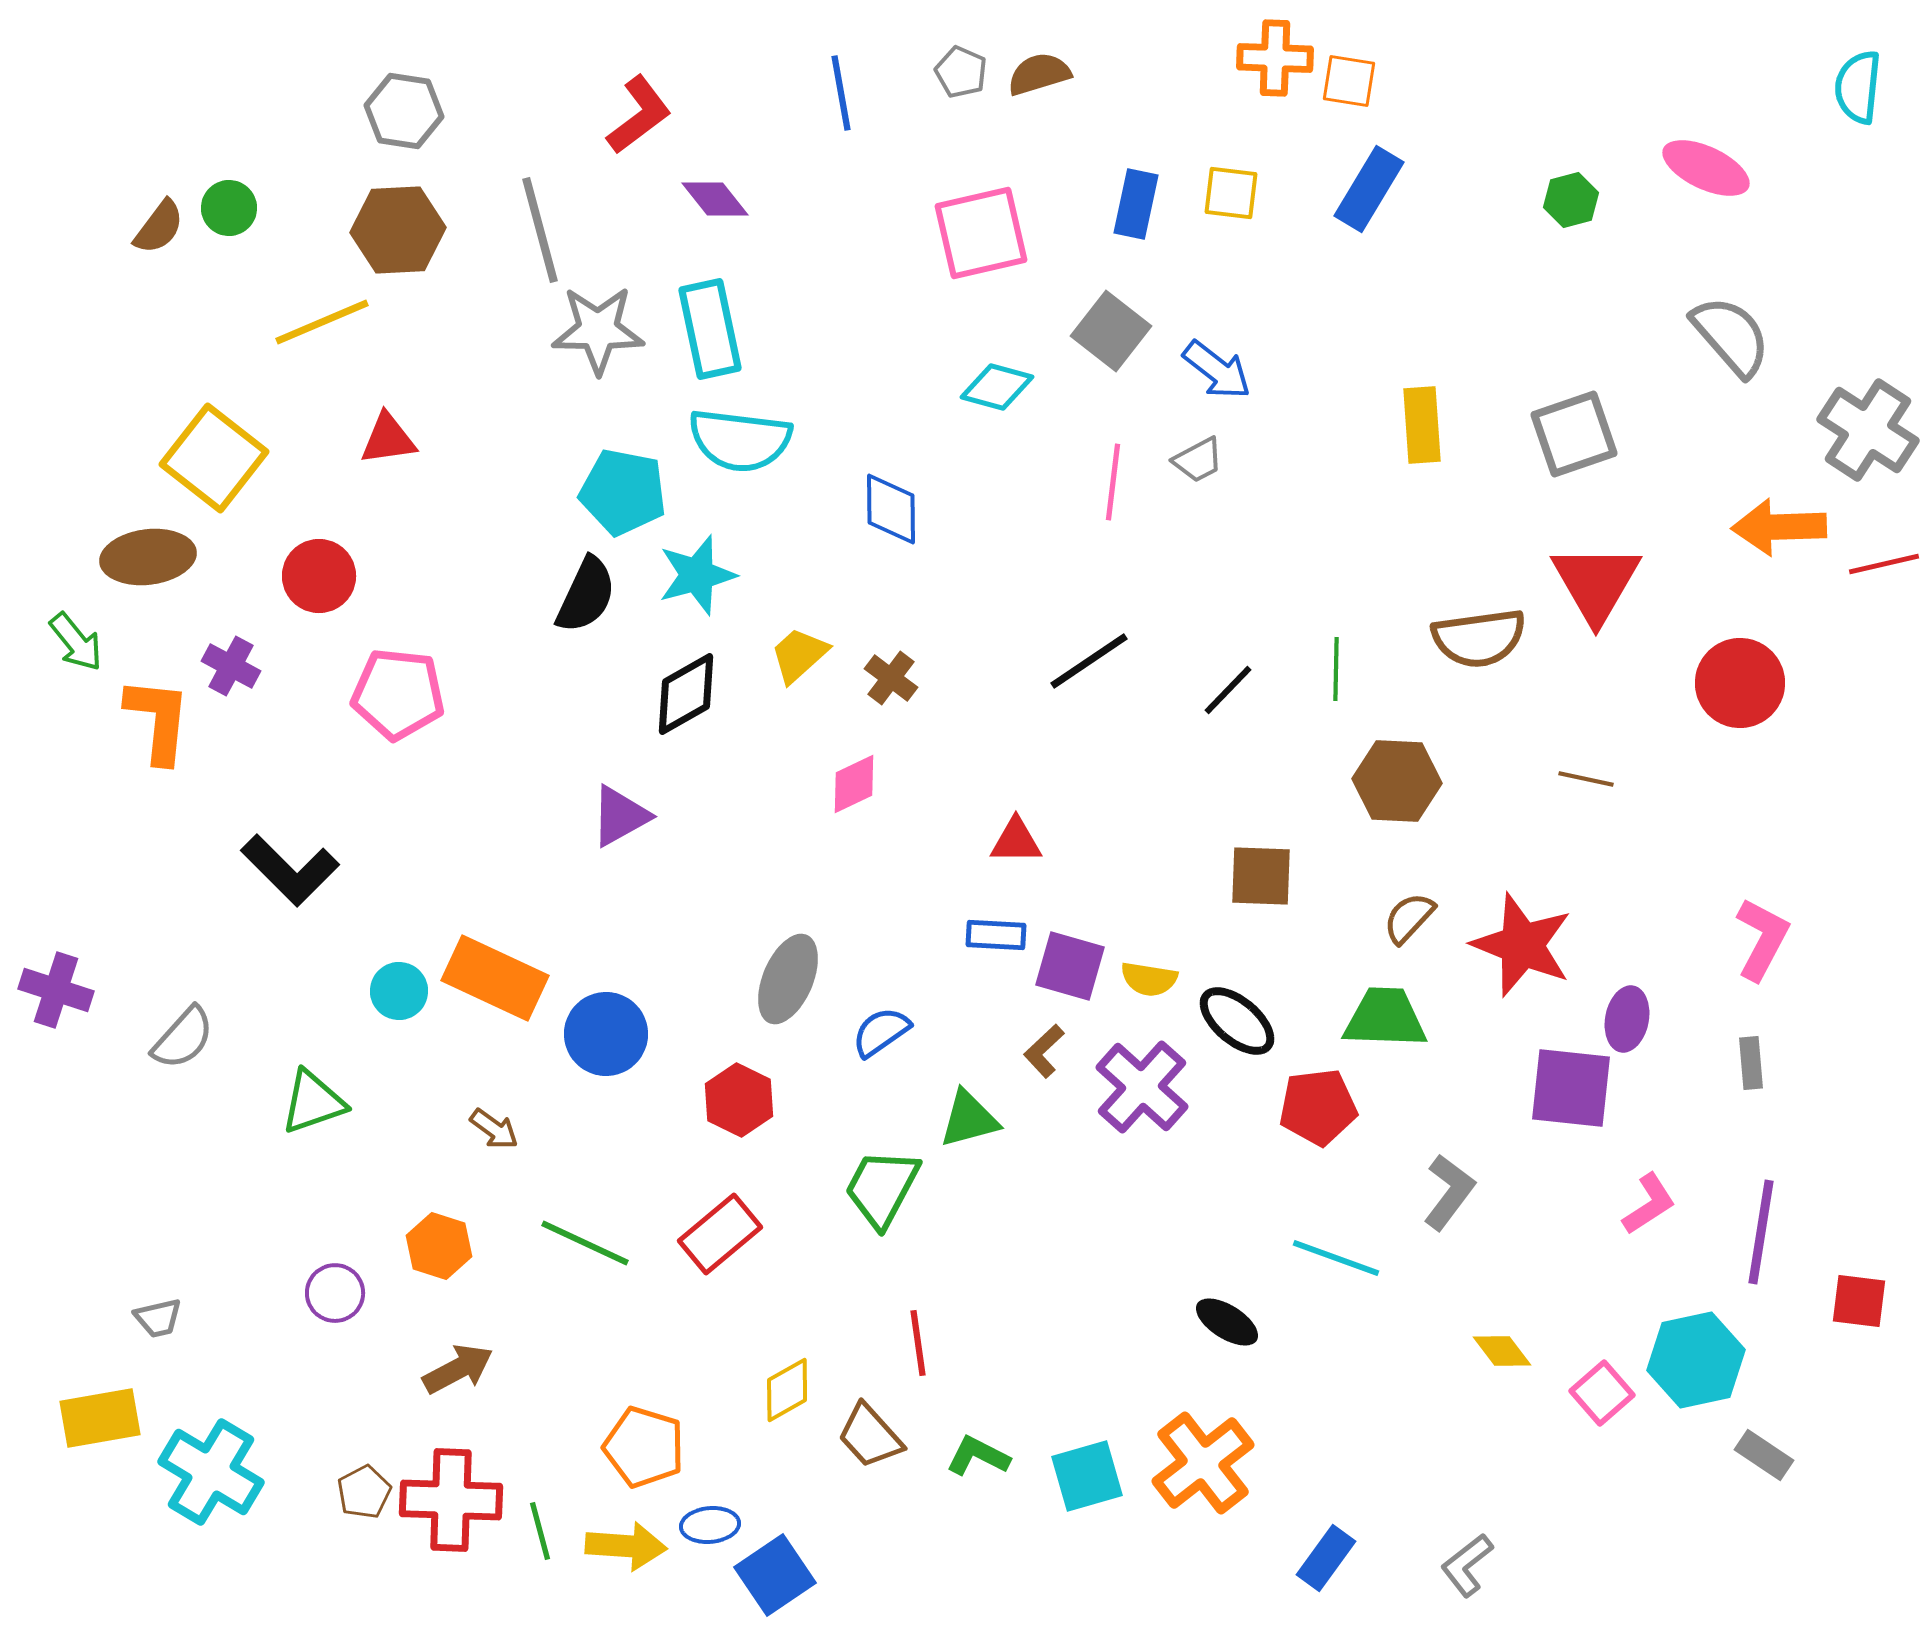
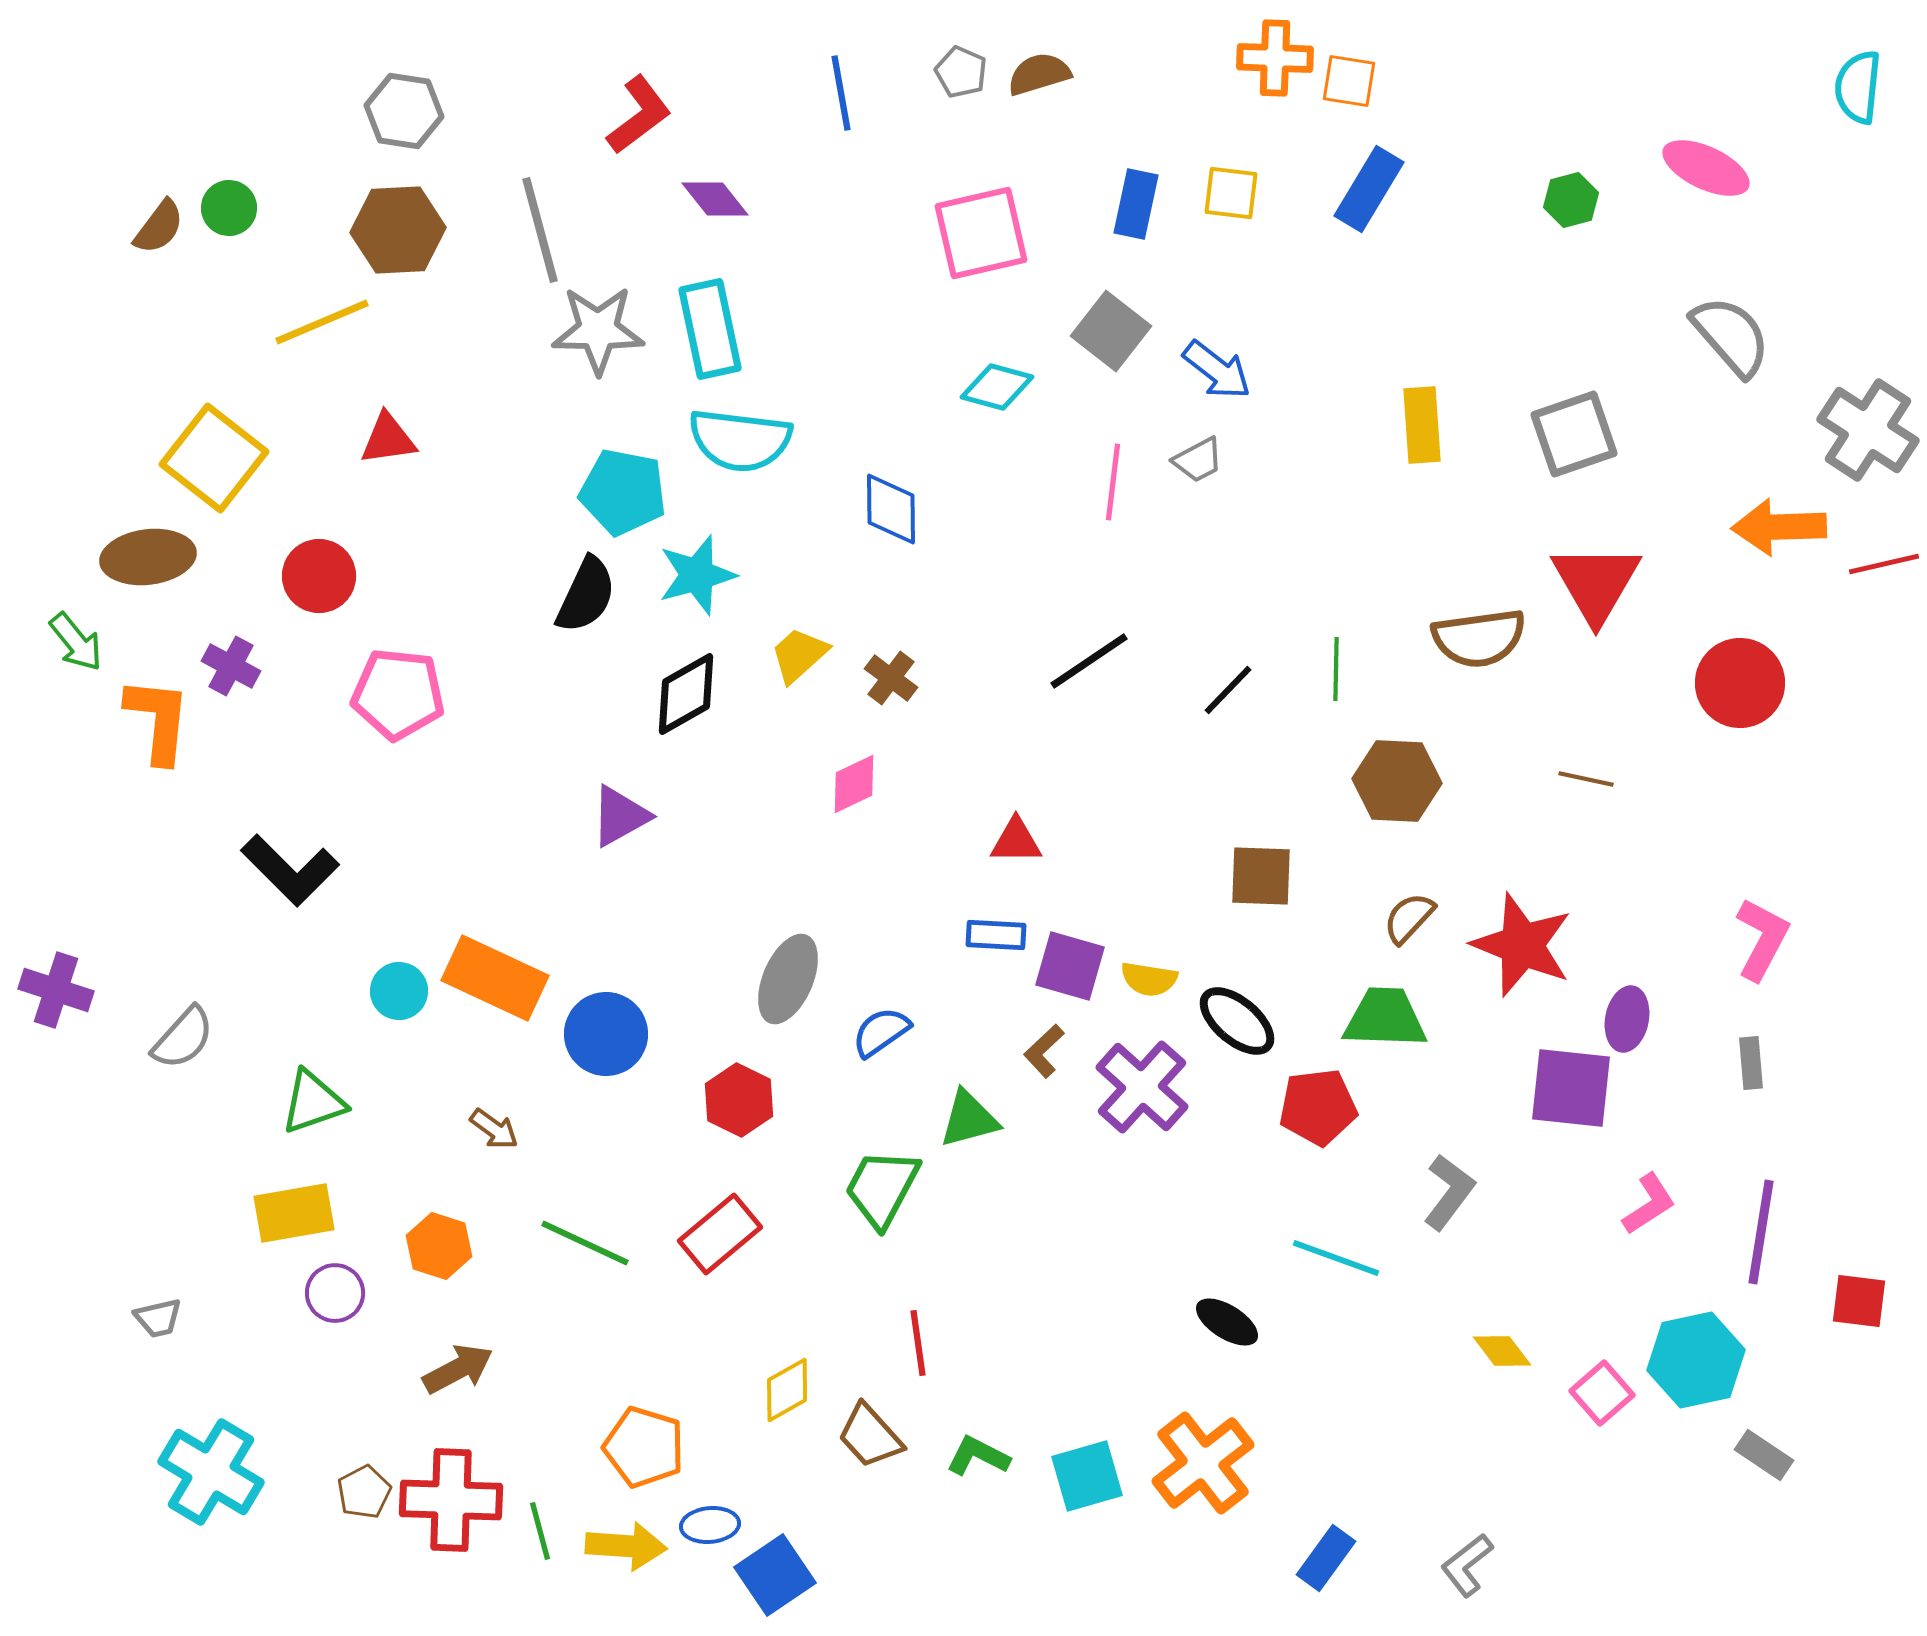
yellow rectangle at (100, 1418): moved 194 px right, 205 px up
